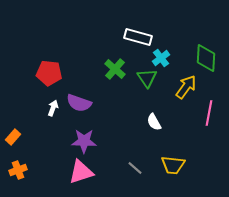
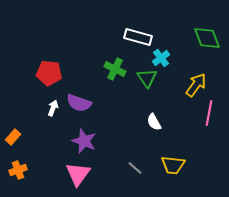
green diamond: moved 1 px right, 20 px up; rotated 24 degrees counterclockwise
green cross: rotated 15 degrees counterclockwise
yellow arrow: moved 10 px right, 2 px up
purple star: rotated 20 degrees clockwise
pink triangle: moved 3 px left, 2 px down; rotated 36 degrees counterclockwise
